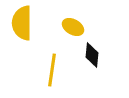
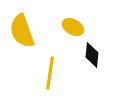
yellow semicircle: moved 8 px down; rotated 20 degrees counterclockwise
yellow line: moved 2 px left, 3 px down
